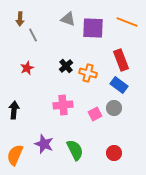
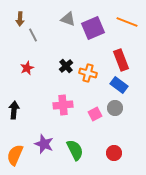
purple square: rotated 25 degrees counterclockwise
gray circle: moved 1 px right
